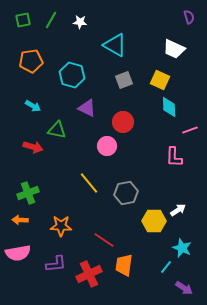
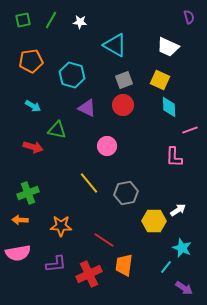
white trapezoid: moved 6 px left, 2 px up
red circle: moved 17 px up
